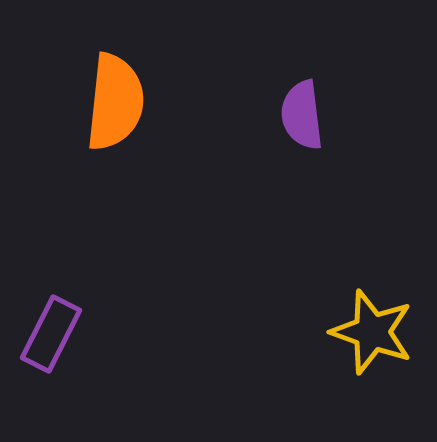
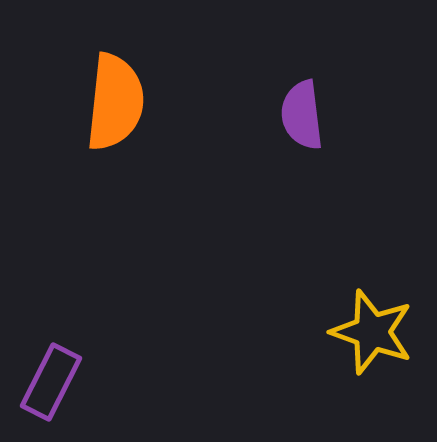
purple rectangle: moved 48 px down
